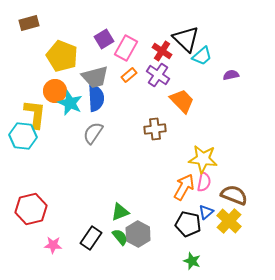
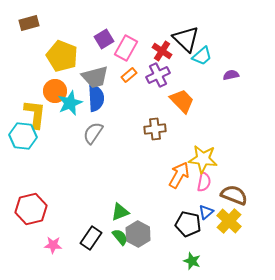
purple cross: rotated 30 degrees clockwise
cyan star: rotated 25 degrees clockwise
orange arrow: moved 5 px left, 12 px up
